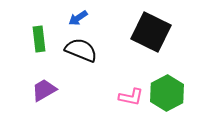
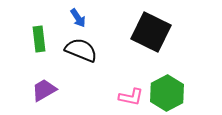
blue arrow: rotated 90 degrees counterclockwise
